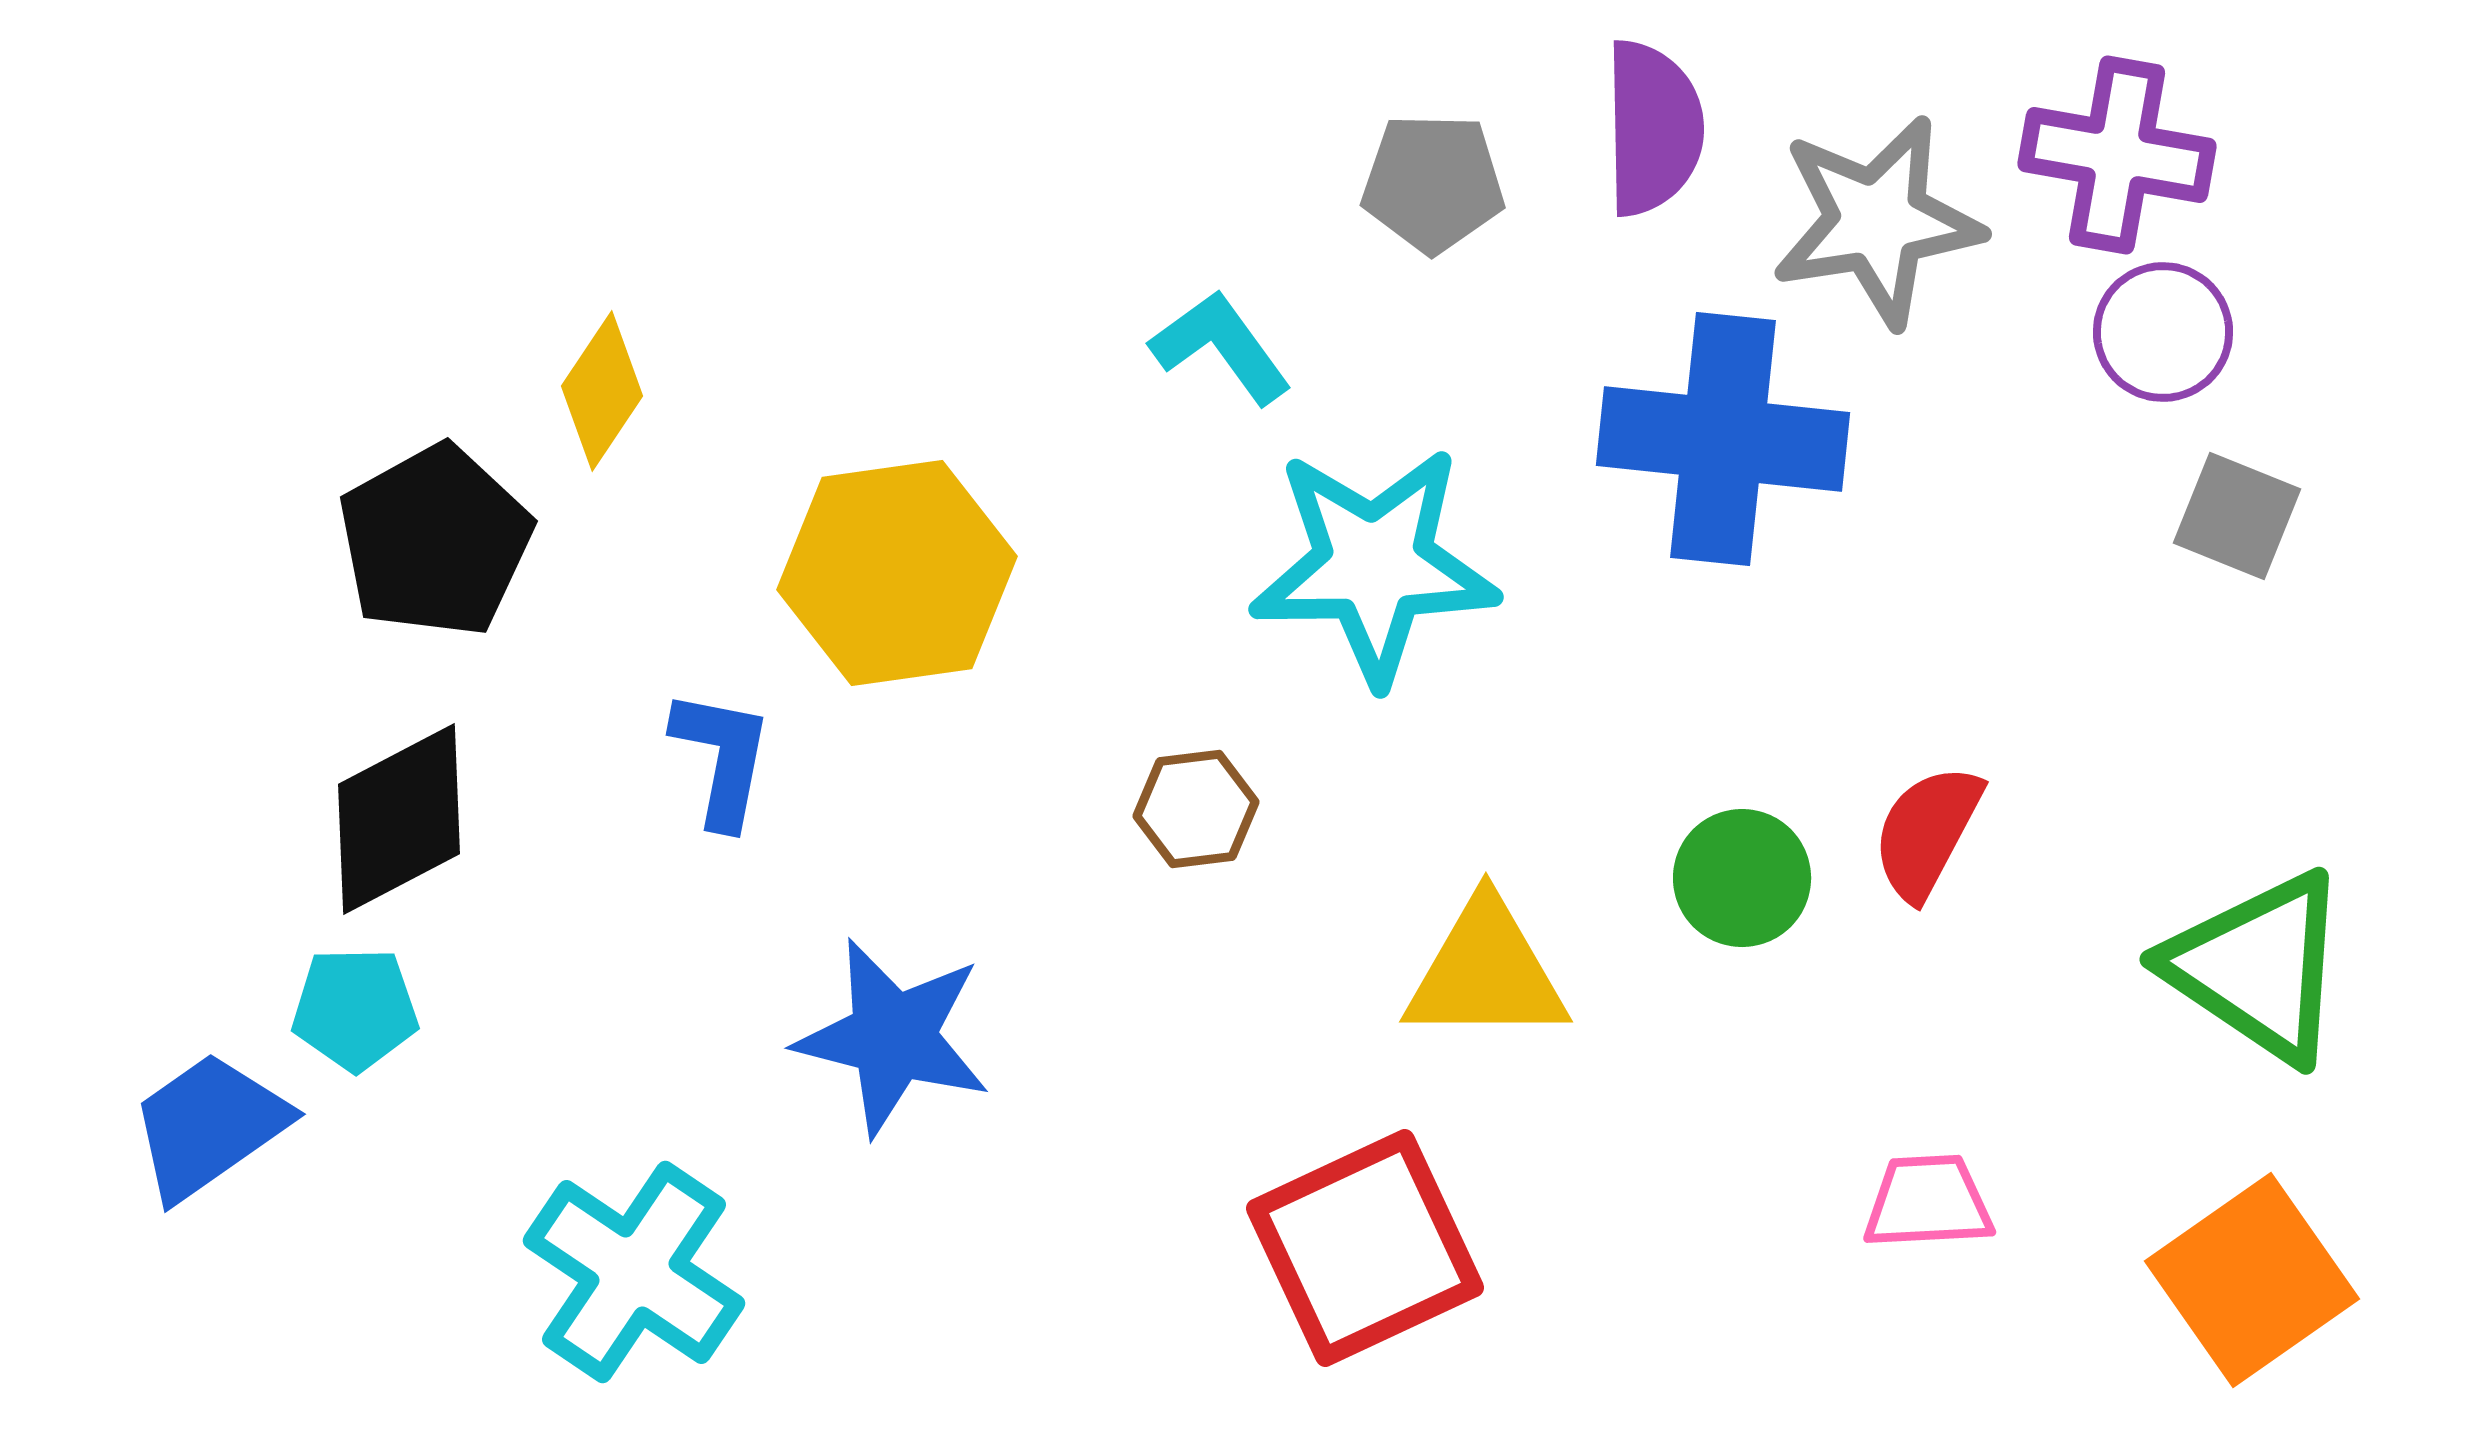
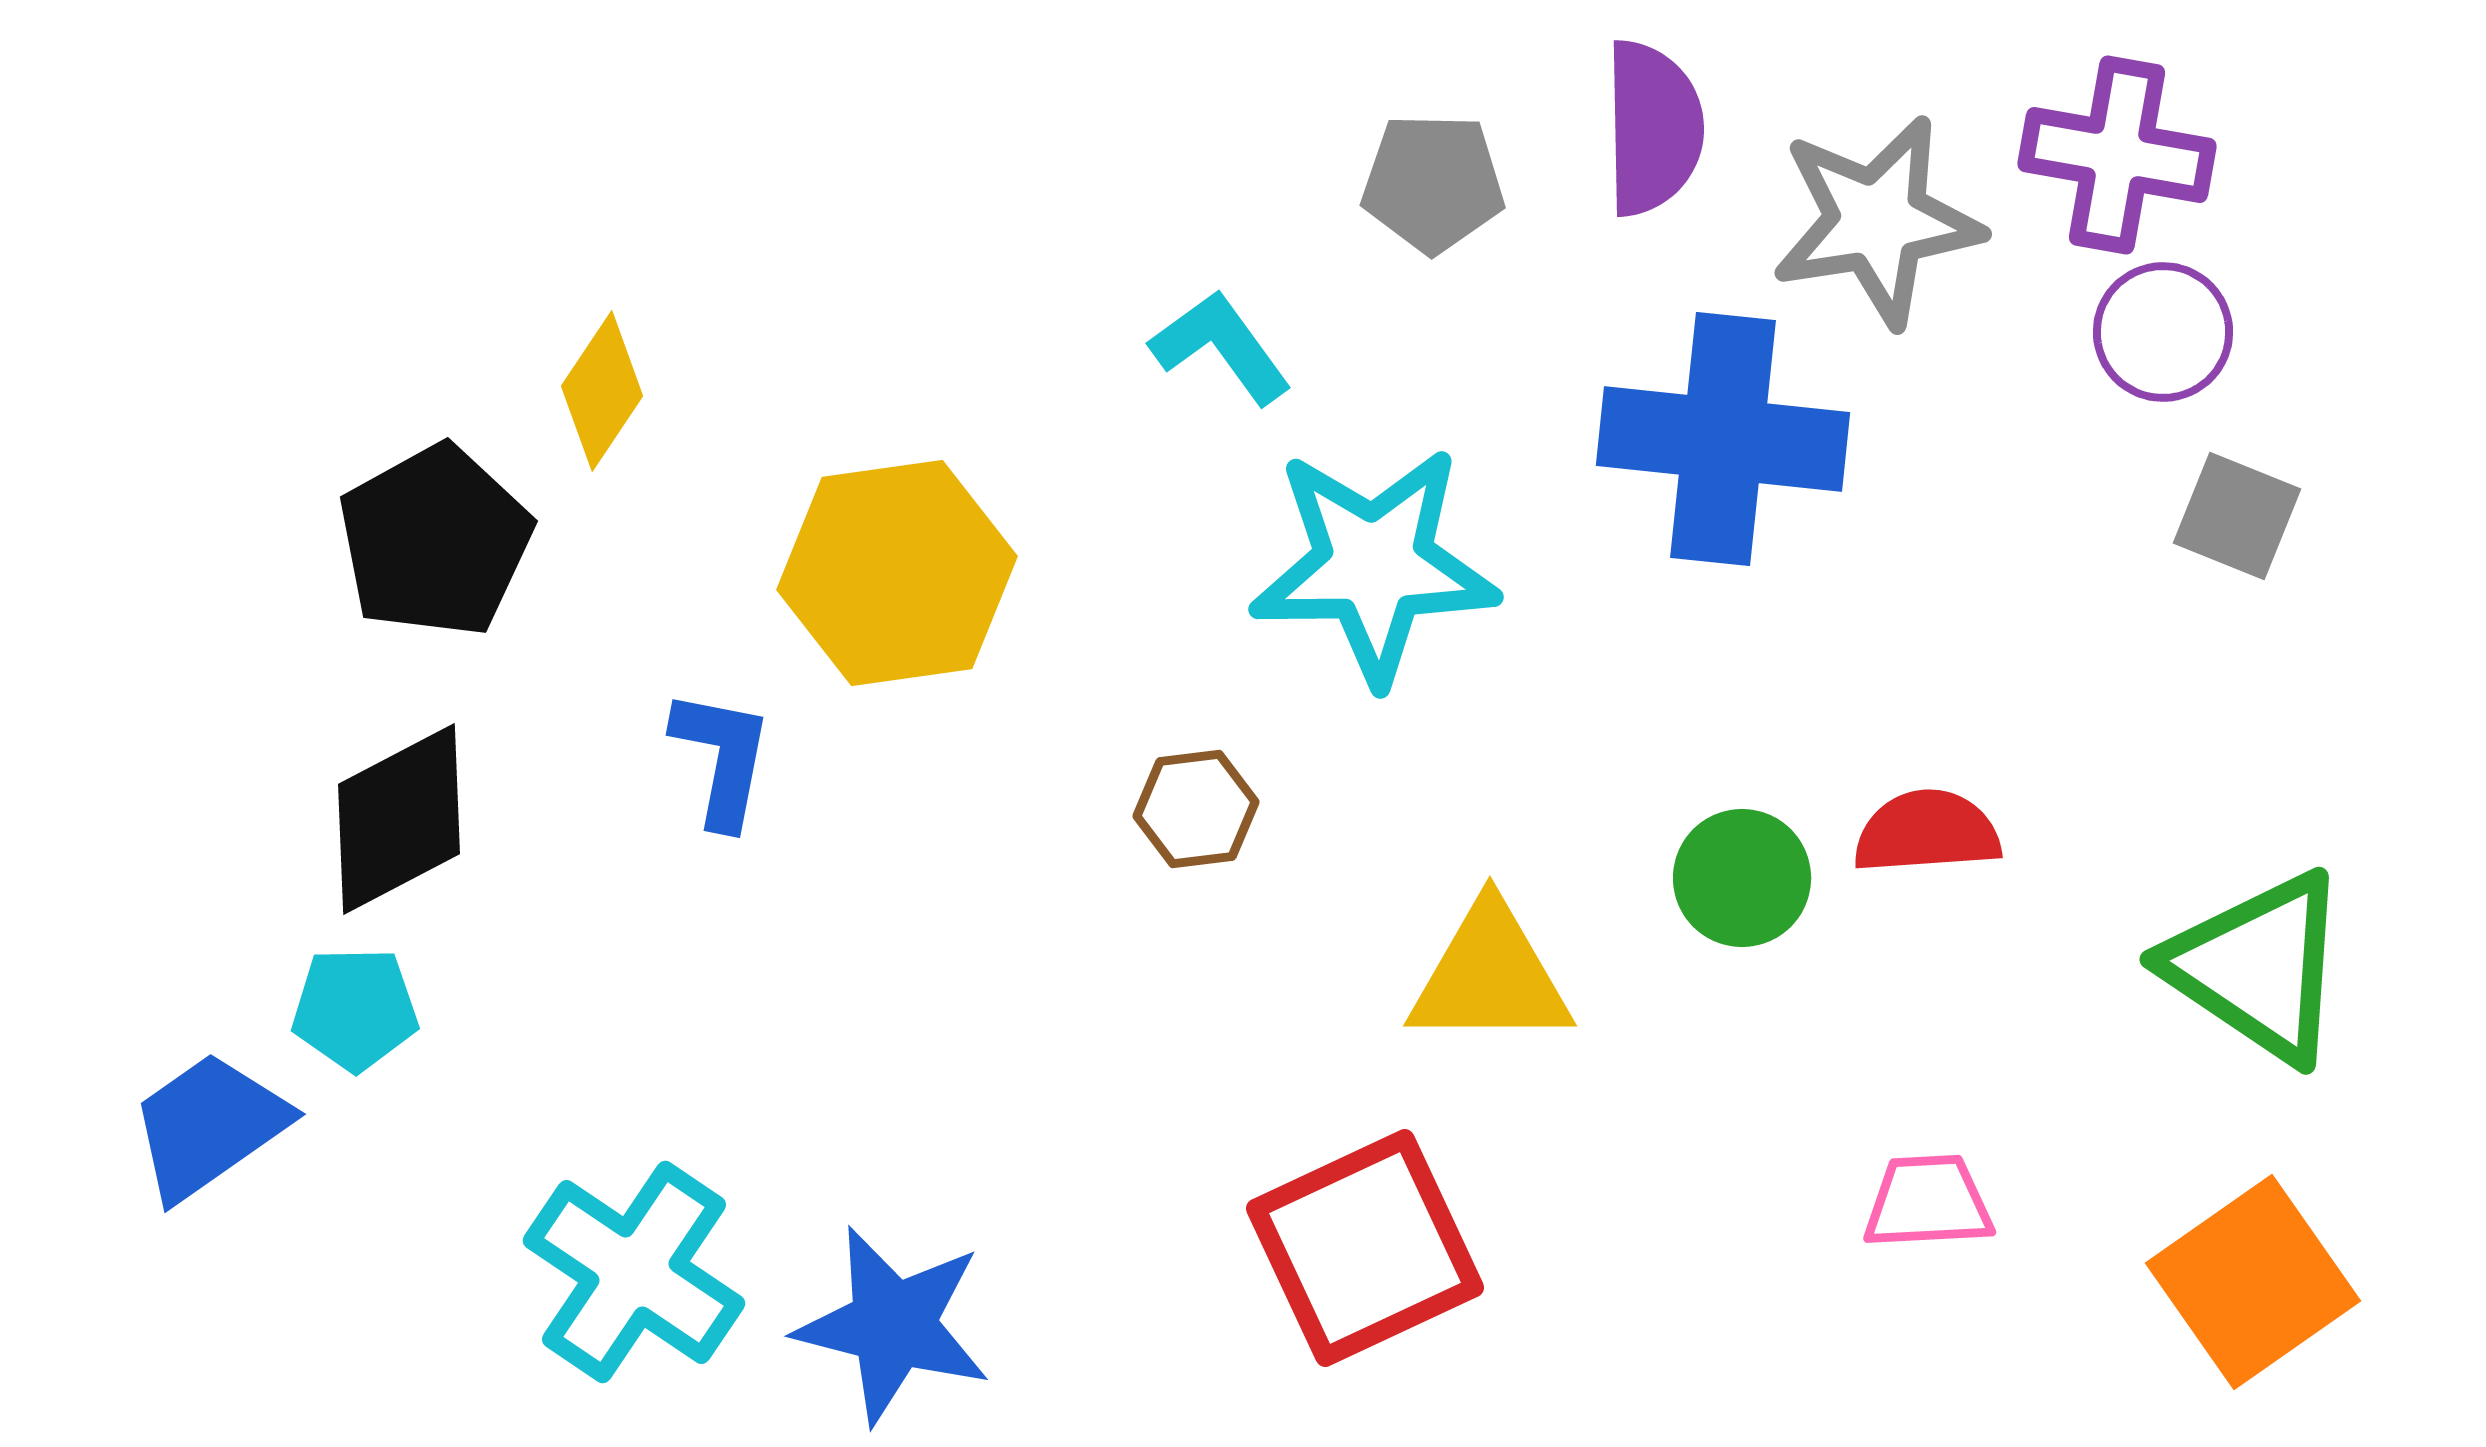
red semicircle: rotated 58 degrees clockwise
yellow triangle: moved 4 px right, 4 px down
blue star: moved 288 px down
orange square: moved 1 px right, 2 px down
